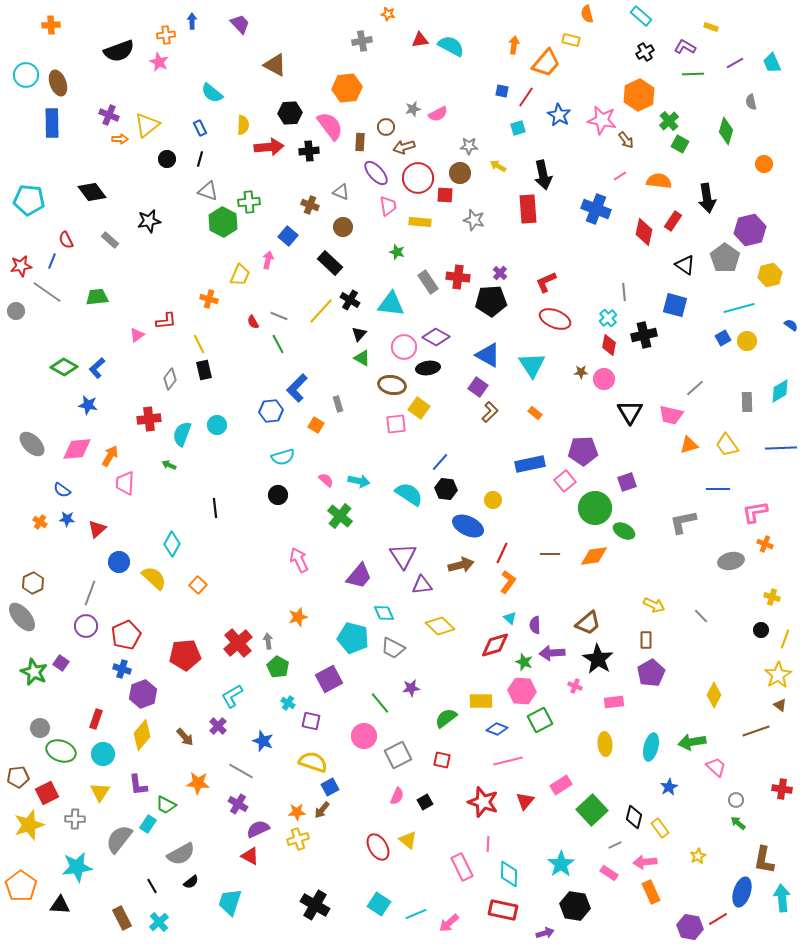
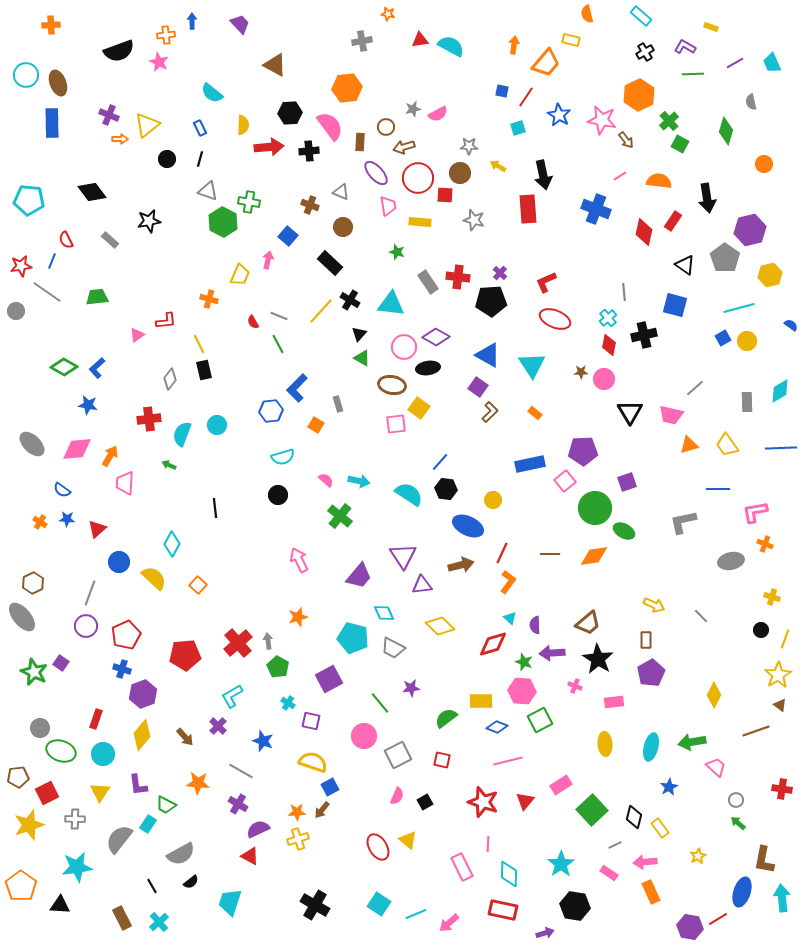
green cross at (249, 202): rotated 15 degrees clockwise
red diamond at (495, 645): moved 2 px left, 1 px up
blue diamond at (497, 729): moved 2 px up
